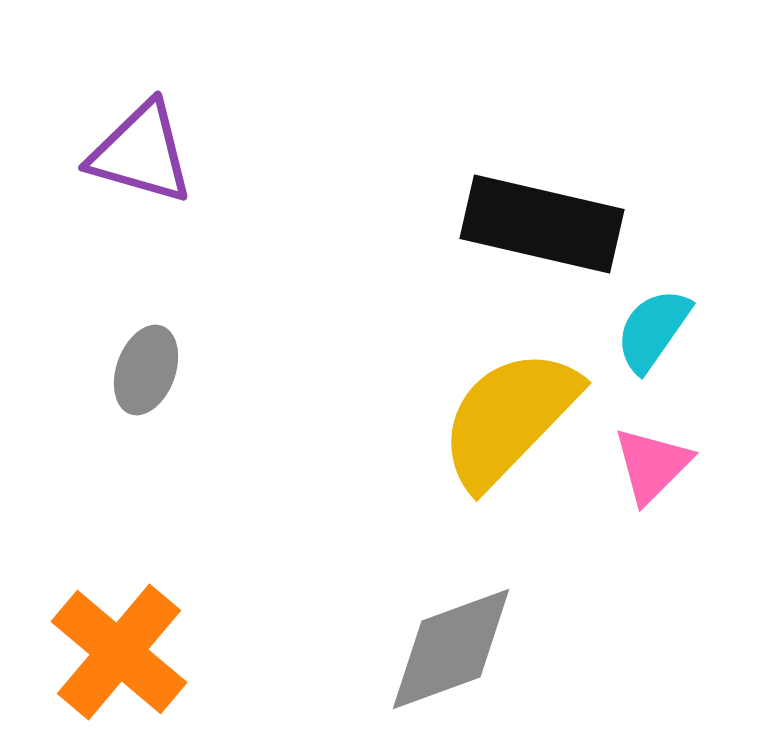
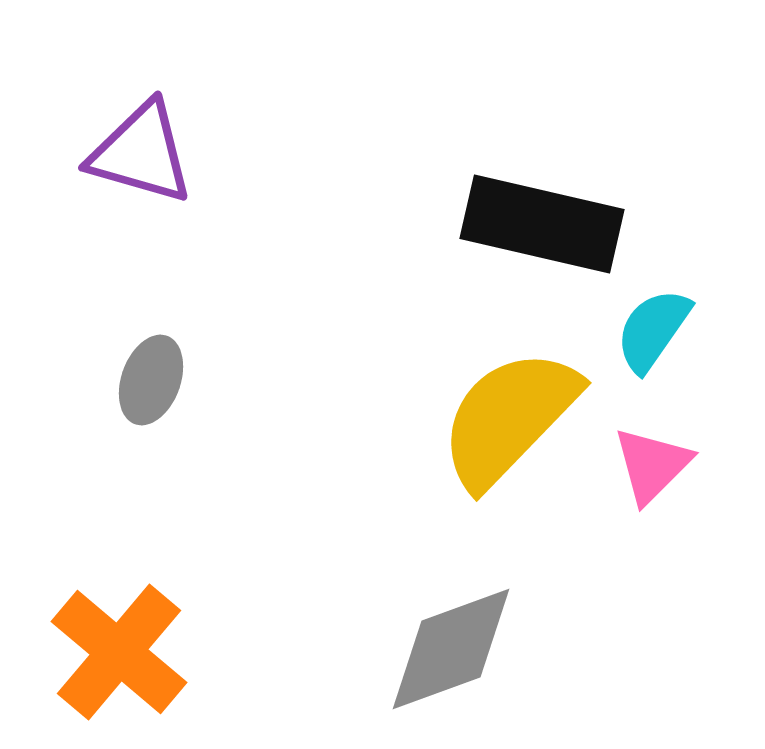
gray ellipse: moved 5 px right, 10 px down
